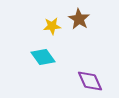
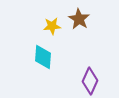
cyan diamond: rotated 40 degrees clockwise
purple diamond: rotated 48 degrees clockwise
